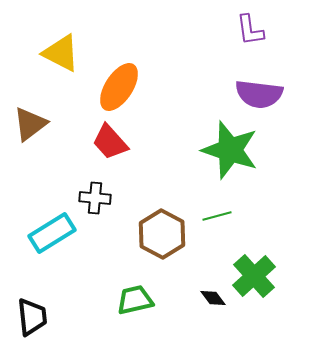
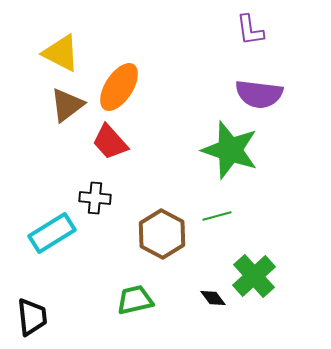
brown triangle: moved 37 px right, 19 px up
